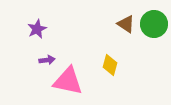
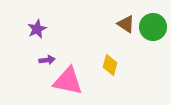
green circle: moved 1 px left, 3 px down
